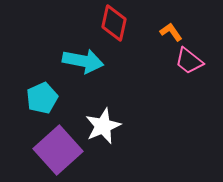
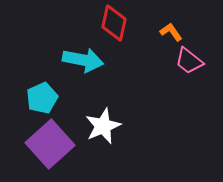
cyan arrow: moved 1 px up
purple square: moved 8 px left, 6 px up
